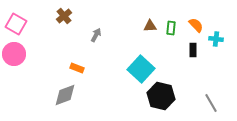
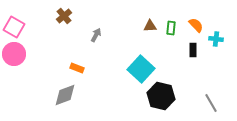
pink square: moved 2 px left, 3 px down
